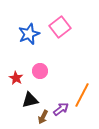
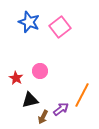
blue star: moved 12 px up; rotated 30 degrees counterclockwise
